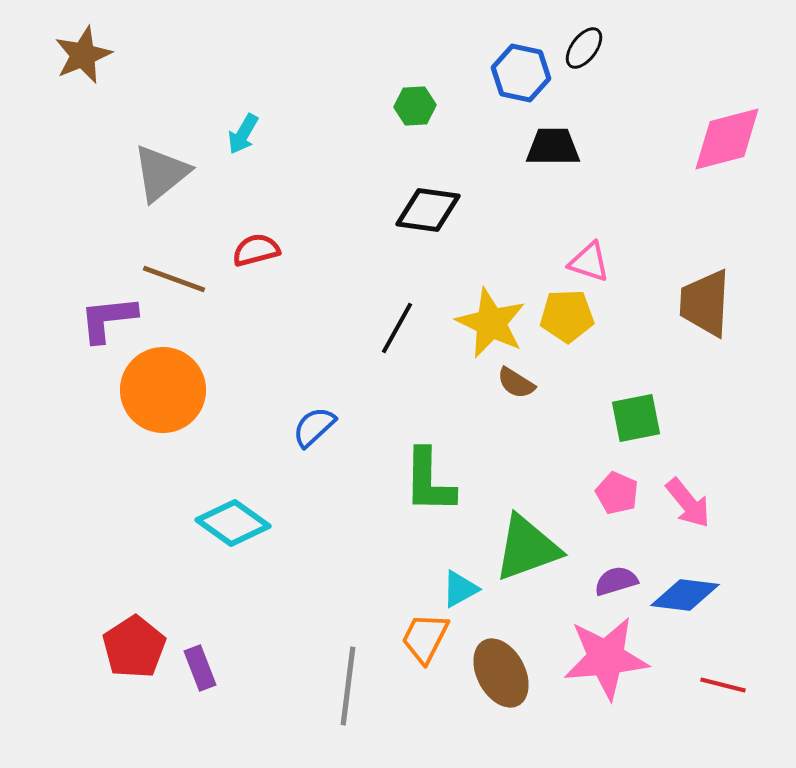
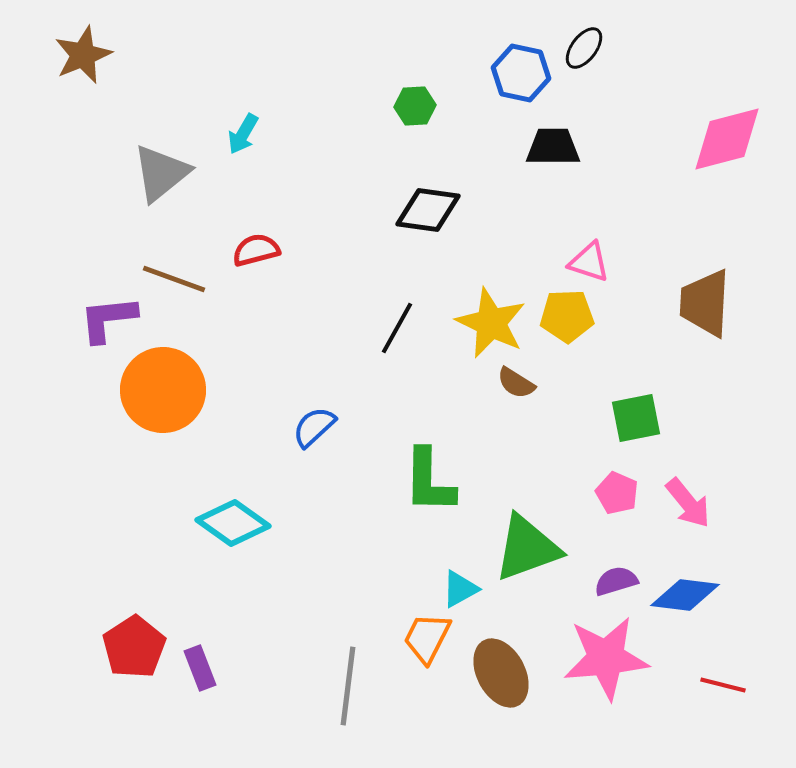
orange trapezoid: moved 2 px right
